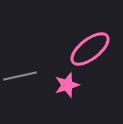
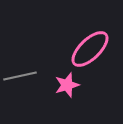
pink ellipse: rotated 6 degrees counterclockwise
